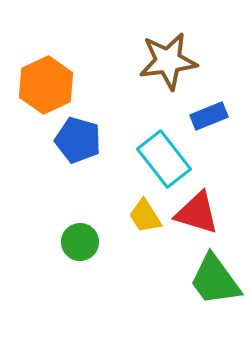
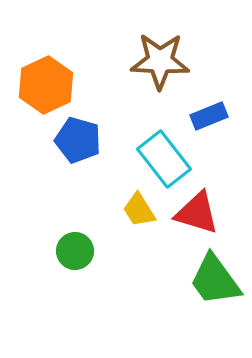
brown star: moved 8 px left; rotated 10 degrees clockwise
yellow trapezoid: moved 6 px left, 6 px up
green circle: moved 5 px left, 9 px down
